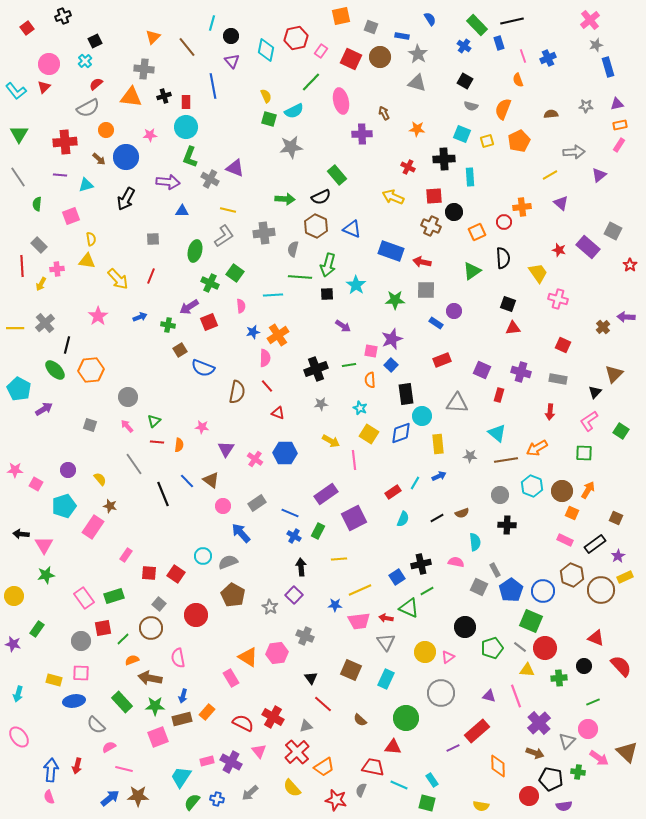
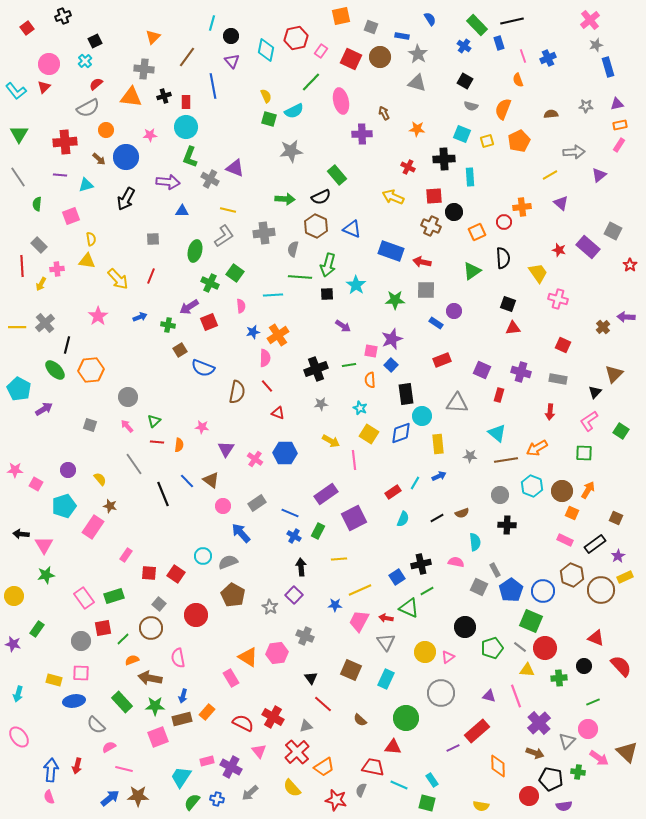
brown line at (187, 47): moved 10 px down; rotated 75 degrees clockwise
gray star at (291, 147): moved 4 px down
yellow line at (15, 328): moved 2 px right, 1 px up
pink trapezoid at (359, 621): rotated 125 degrees clockwise
purple cross at (231, 762): moved 5 px down
